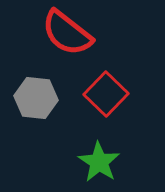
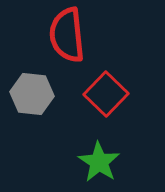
red semicircle: moved 2 px down; rotated 46 degrees clockwise
gray hexagon: moved 4 px left, 4 px up
